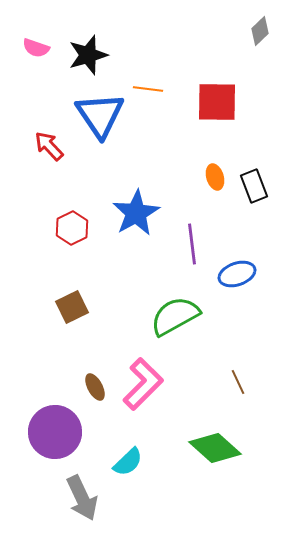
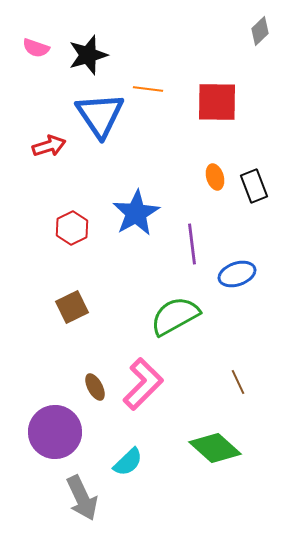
red arrow: rotated 116 degrees clockwise
